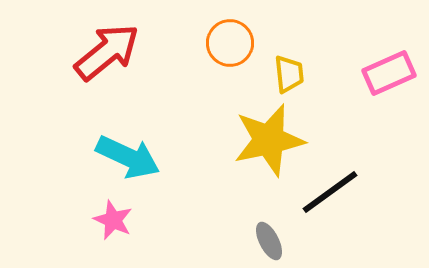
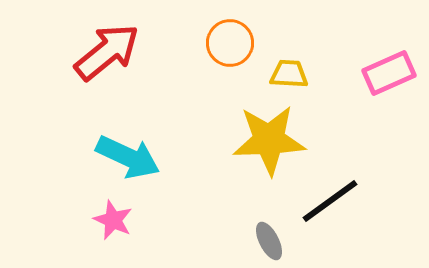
yellow trapezoid: rotated 81 degrees counterclockwise
yellow star: rotated 10 degrees clockwise
black line: moved 9 px down
